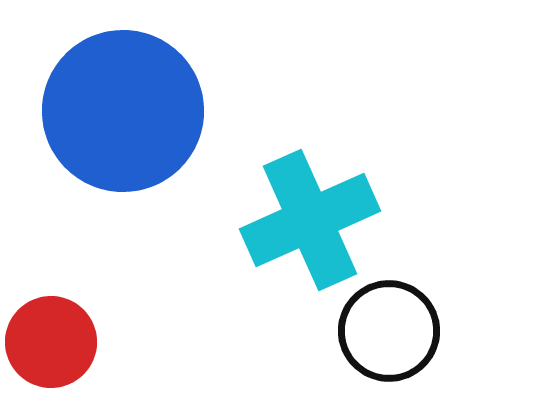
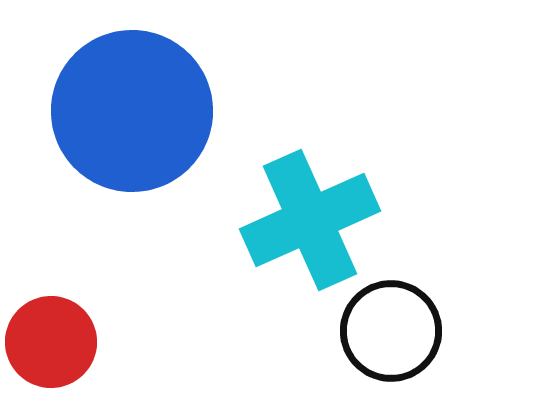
blue circle: moved 9 px right
black circle: moved 2 px right
